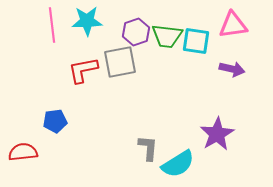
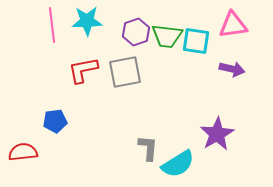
gray square: moved 5 px right, 10 px down
